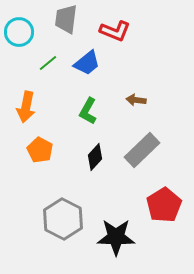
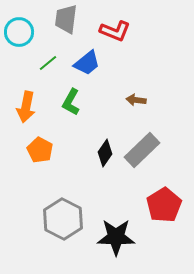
green L-shape: moved 17 px left, 9 px up
black diamond: moved 10 px right, 4 px up; rotated 8 degrees counterclockwise
